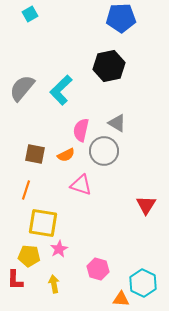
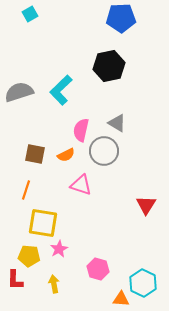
gray semicircle: moved 3 px left, 4 px down; rotated 32 degrees clockwise
